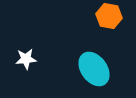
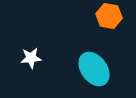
white star: moved 5 px right, 1 px up
